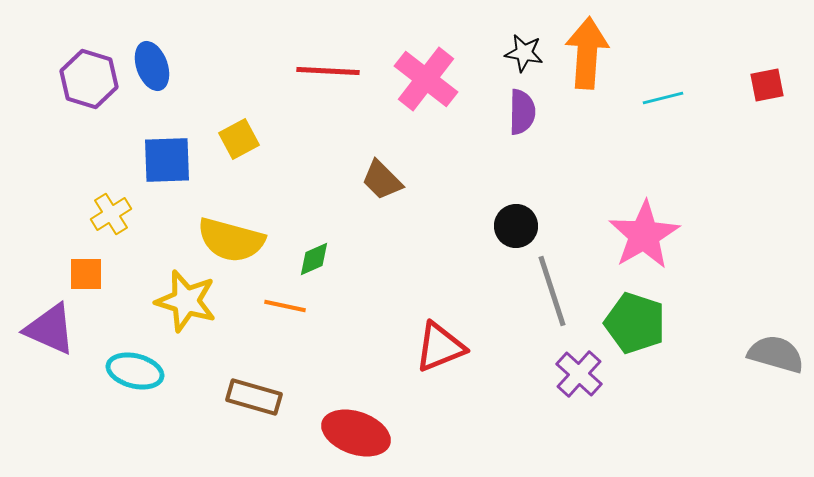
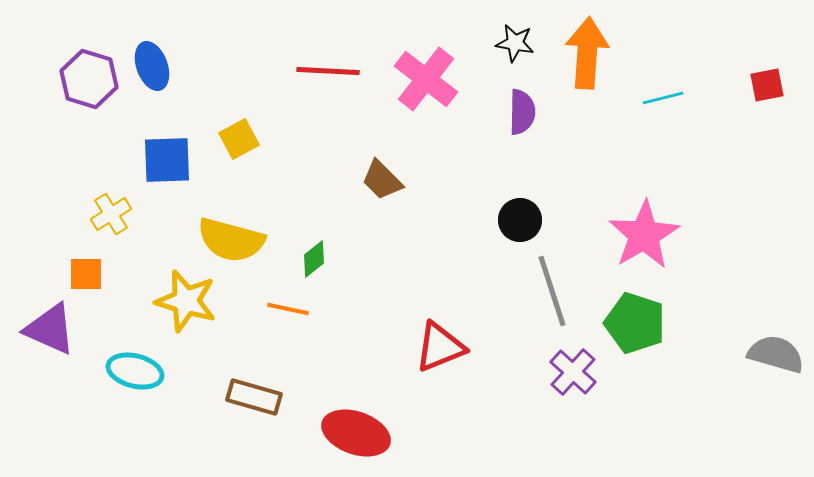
black star: moved 9 px left, 10 px up
black circle: moved 4 px right, 6 px up
green diamond: rotated 15 degrees counterclockwise
orange line: moved 3 px right, 3 px down
purple cross: moved 6 px left, 2 px up
